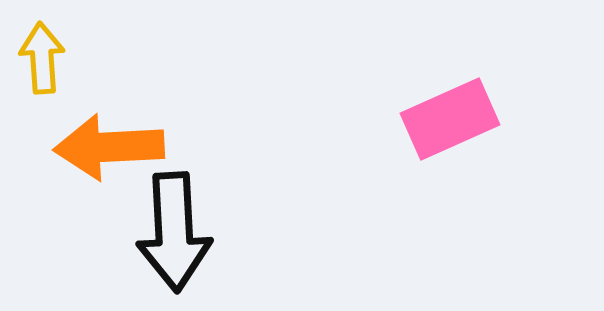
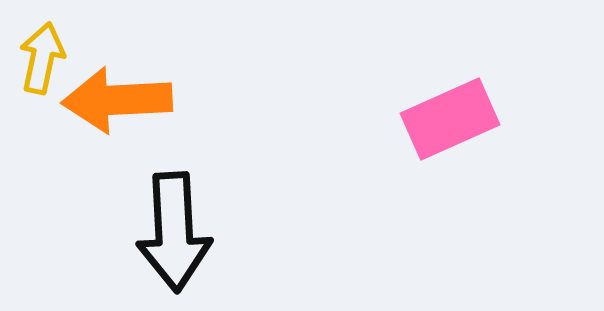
yellow arrow: rotated 16 degrees clockwise
orange arrow: moved 8 px right, 47 px up
